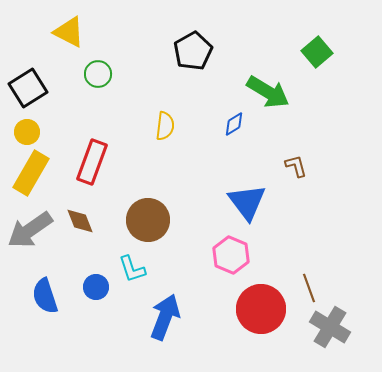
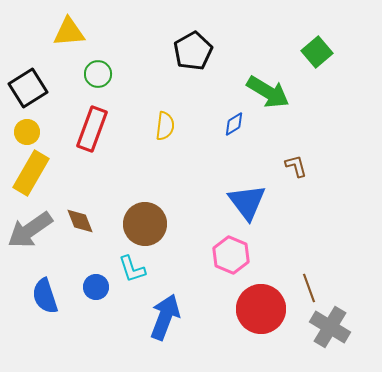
yellow triangle: rotated 32 degrees counterclockwise
red rectangle: moved 33 px up
brown circle: moved 3 px left, 4 px down
